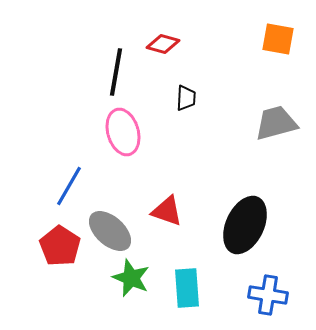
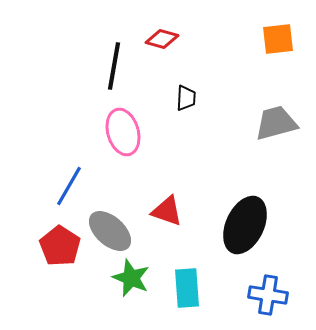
orange square: rotated 16 degrees counterclockwise
red diamond: moved 1 px left, 5 px up
black line: moved 2 px left, 6 px up
